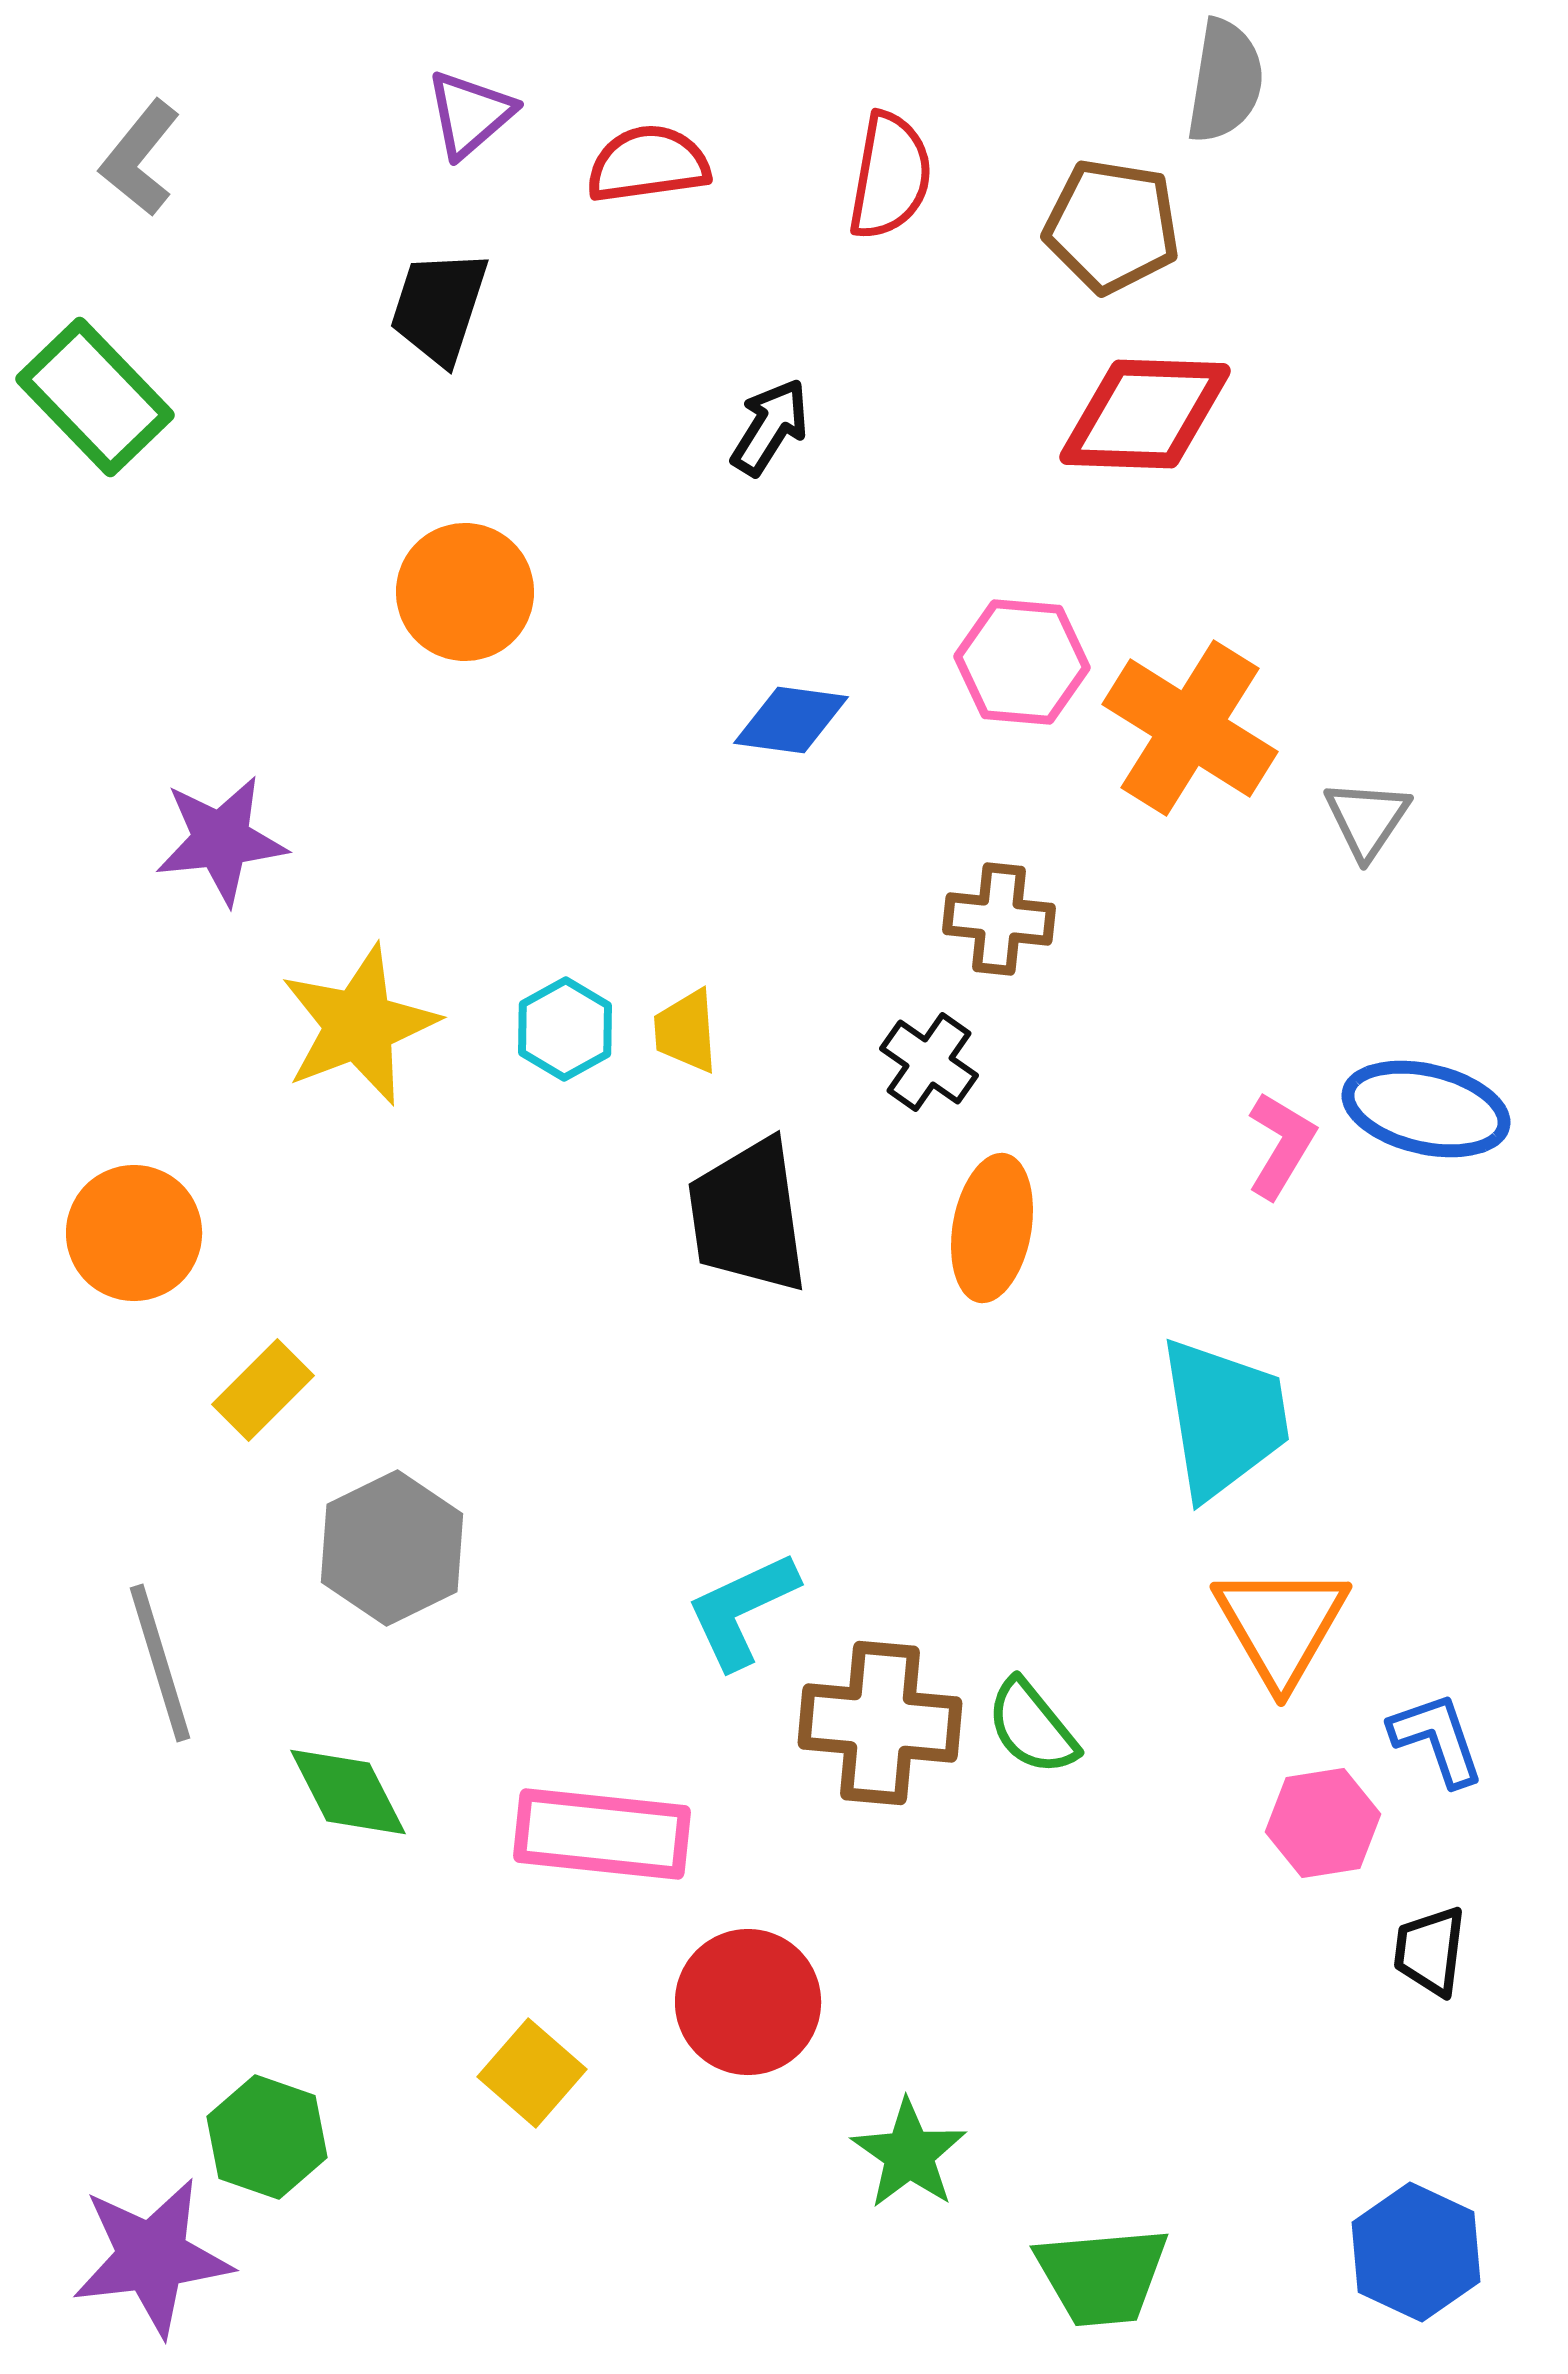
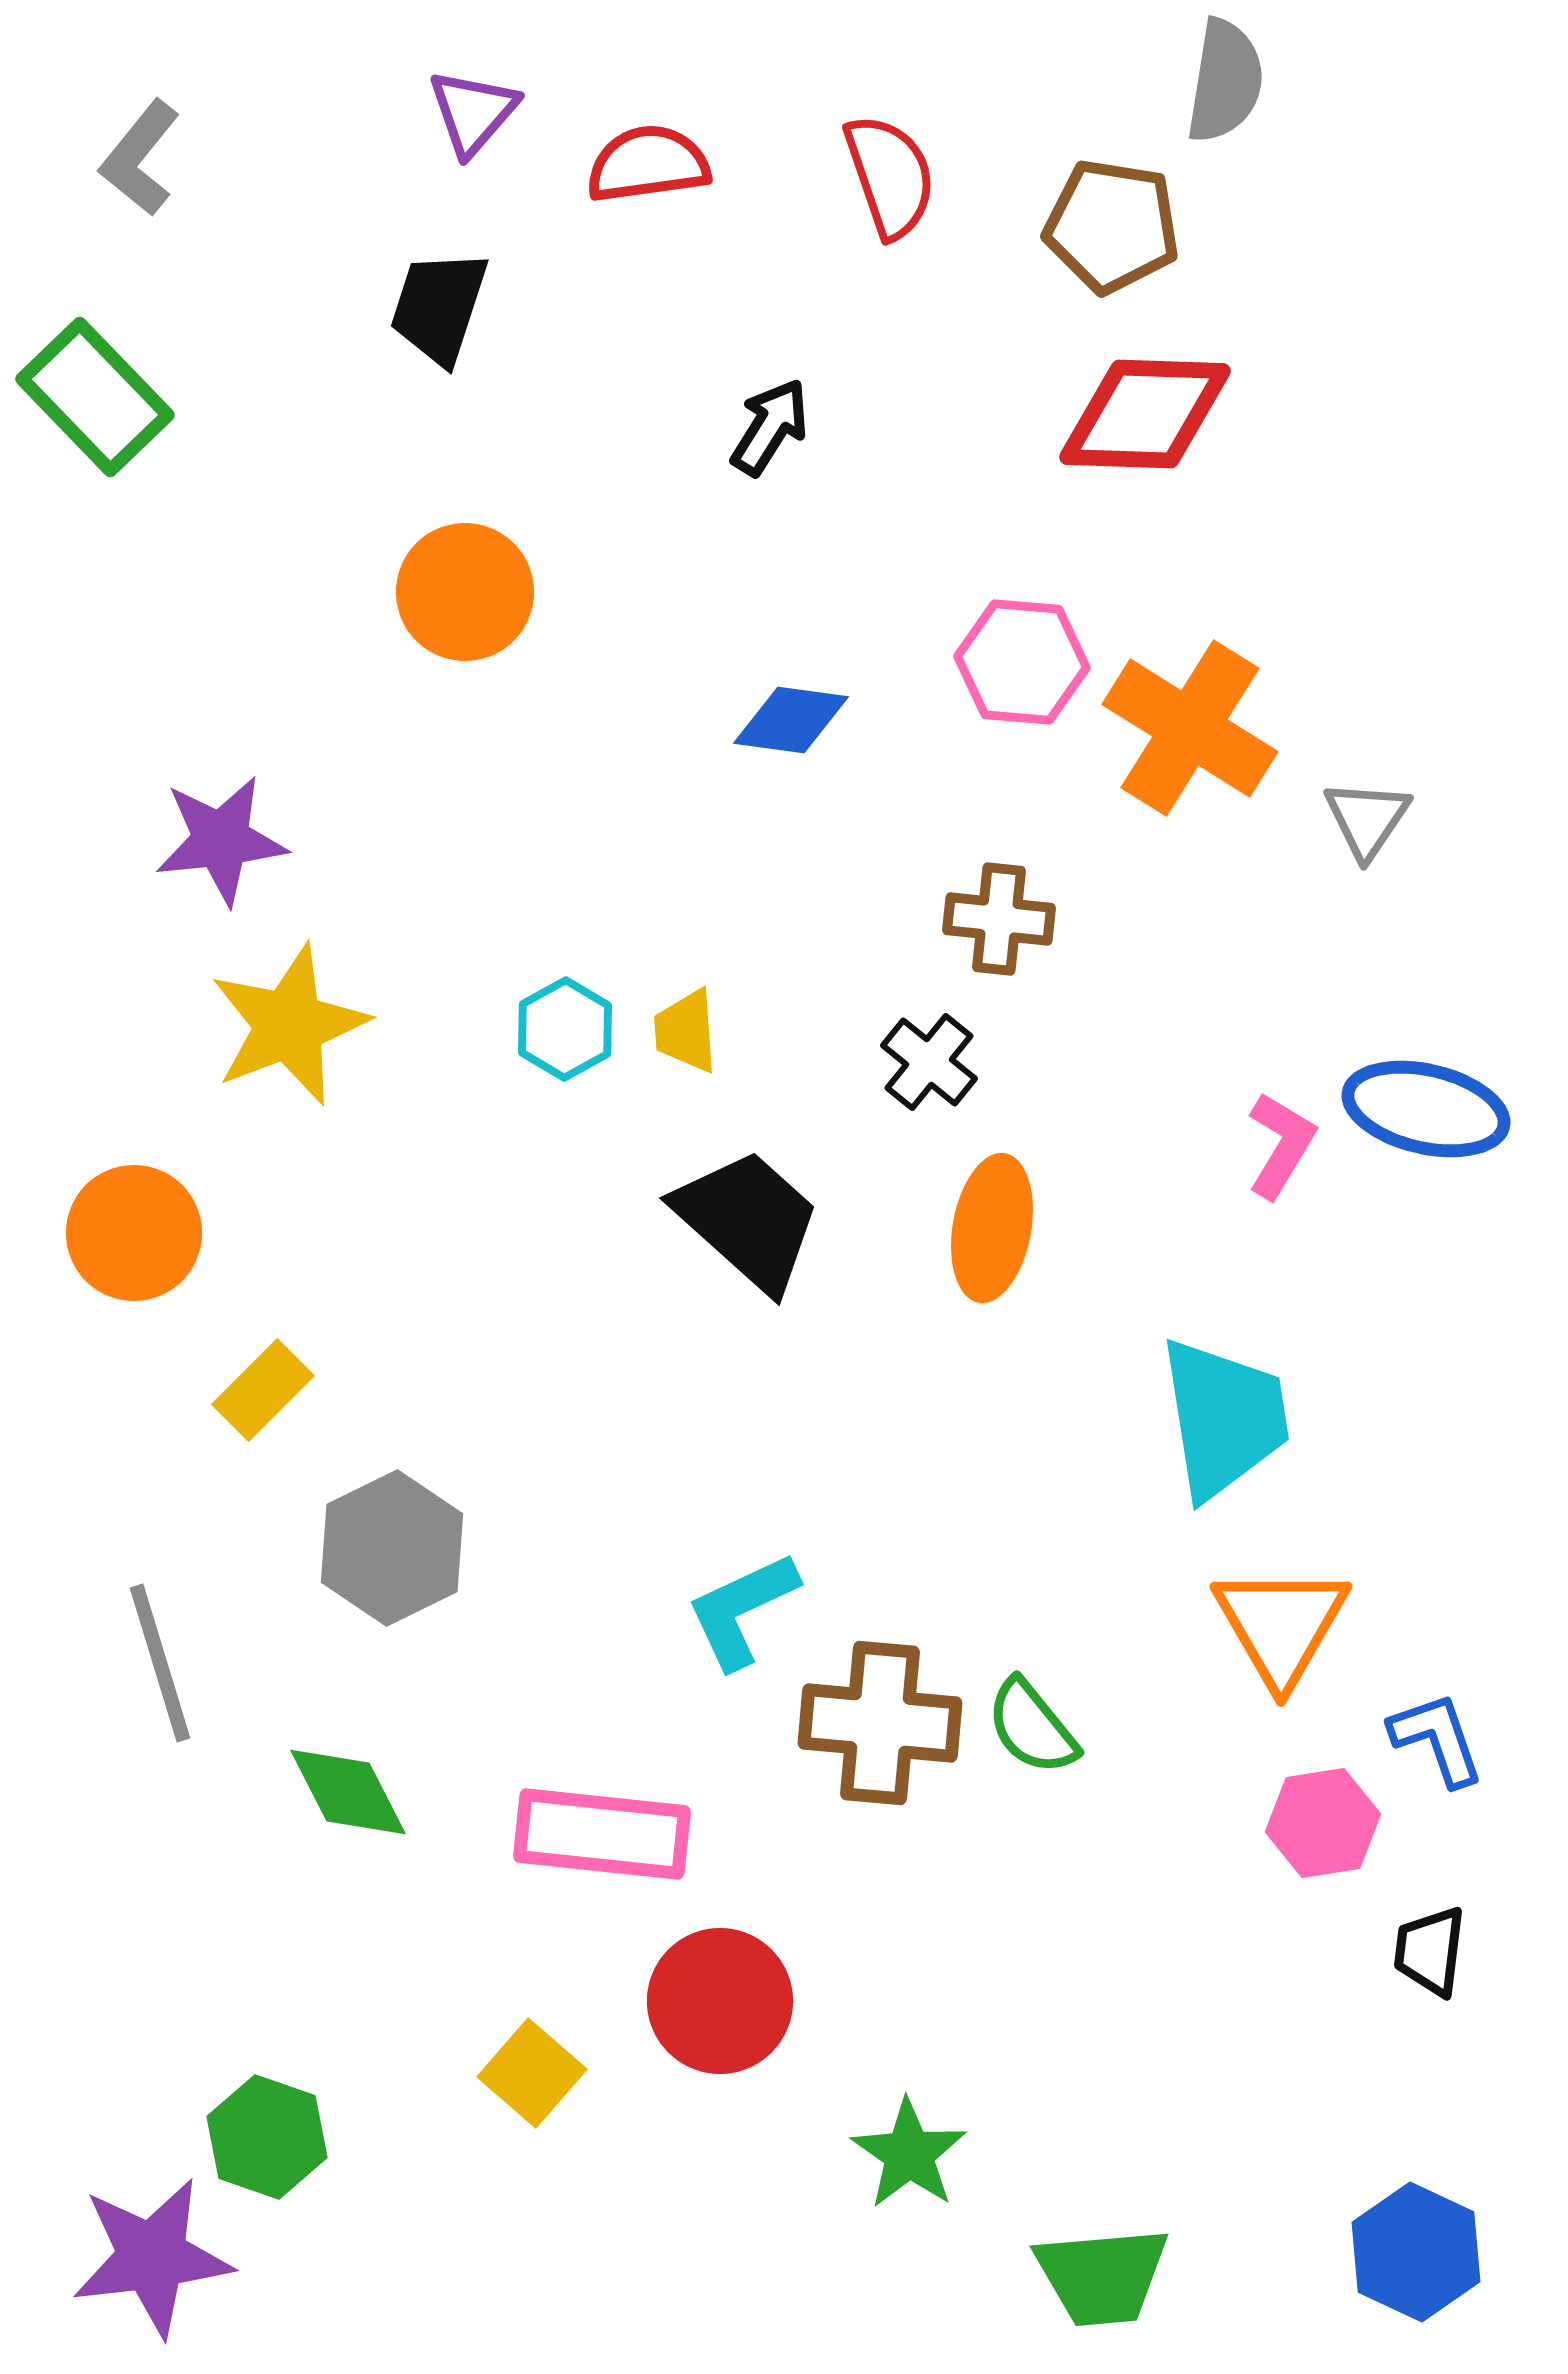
purple triangle at (470, 114): moved 3 px right, 2 px up; rotated 8 degrees counterclockwise
red semicircle at (890, 176): rotated 29 degrees counterclockwise
yellow star at (359, 1025): moved 70 px left
black cross at (929, 1062): rotated 4 degrees clockwise
black trapezoid at (748, 1216): moved 4 px down; rotated 140 degrees clockwise
red circle at (748, 2002): moved 28 px left, 1 px up
